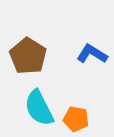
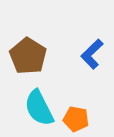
blue L-shape: rotated 76 degrees counterclockwise
